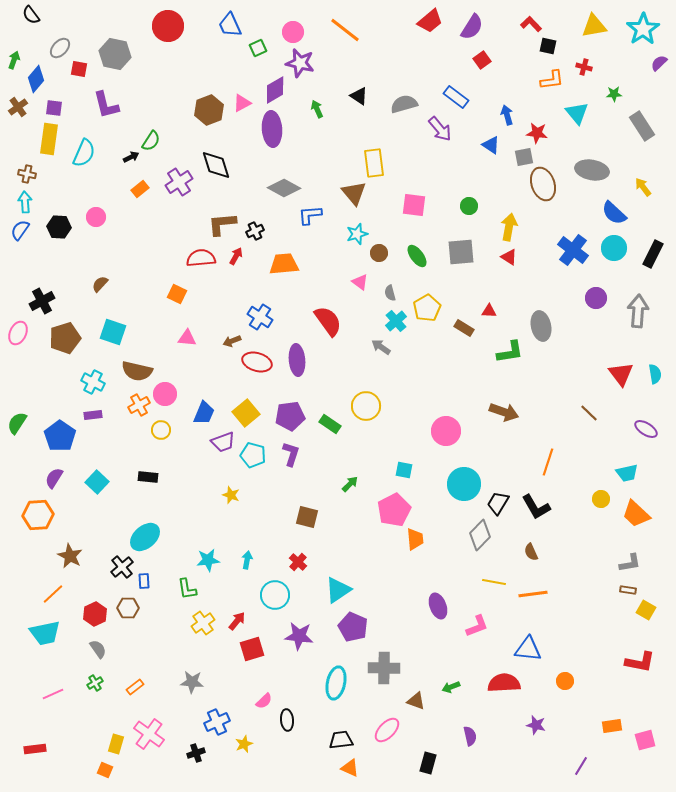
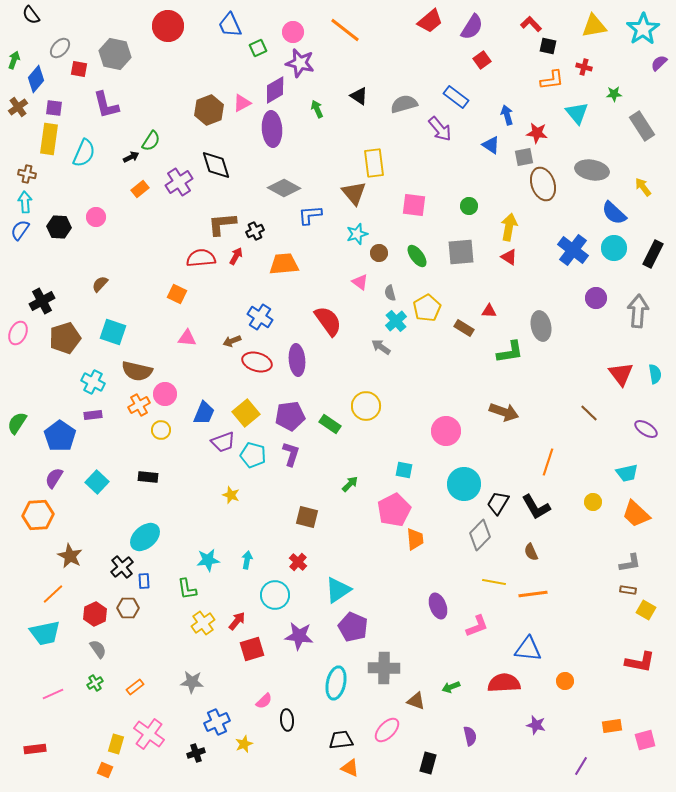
yellow circle at (601, 499): moved 8 px left, 3 px down
